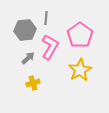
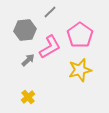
gray line: moved 4 px right, 6 px up; rotated 40 degrees clockwise
pink L-shape: rotated 30 degrees clockwise
gray arrow: moved 2 px down
yellow star: rotated 15 degrees clockwise
yellow cross: moved 5 px left, 14 px down; rotated 24 degrees counterclockwise
